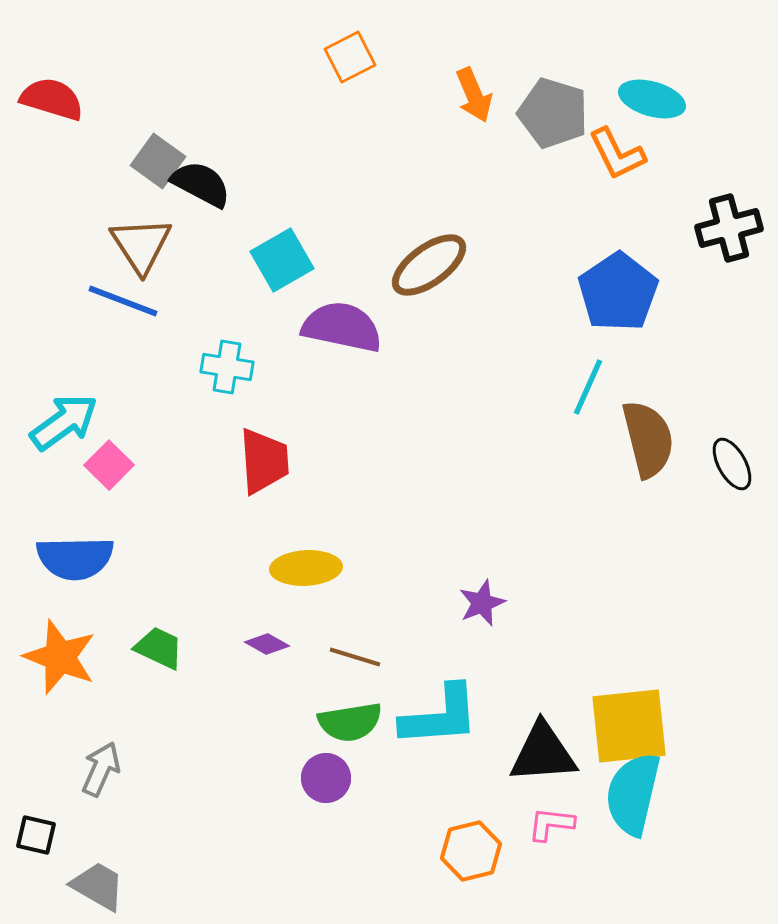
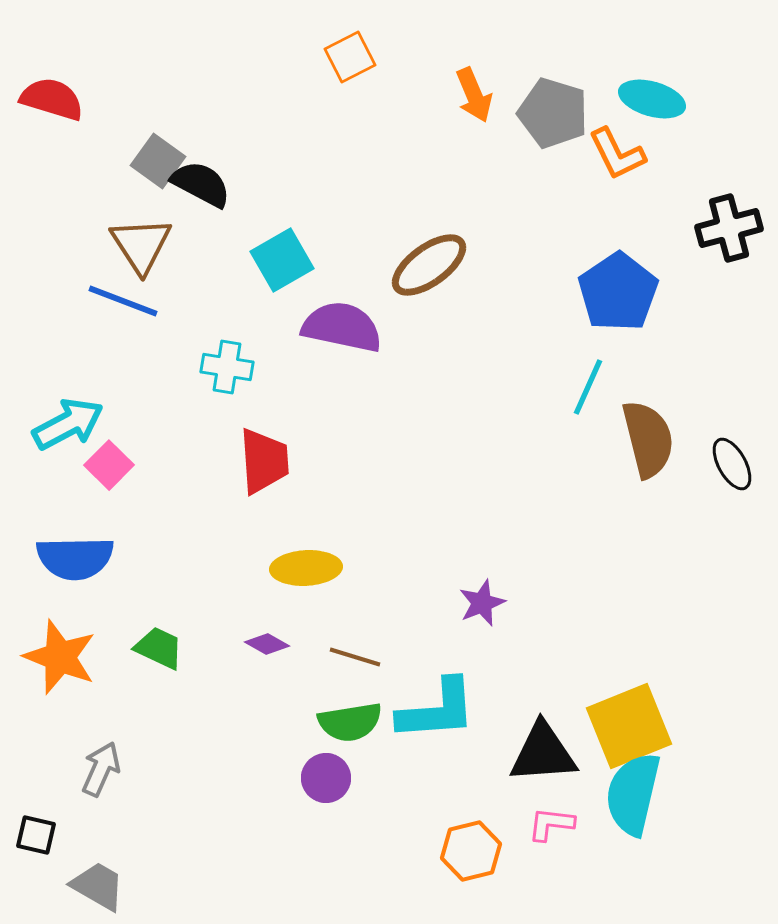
cyan arrow: moved 4 px right, 2 px down; rotated 8 degrees clockwise
cyan L-shape: moved 3 px left, 6 px up
yellow square: rotated 16 degrees counterclockwise
